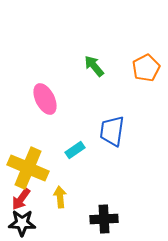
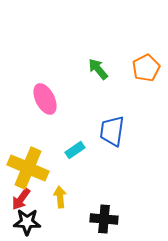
green arrow: moved 4 px right, 3 px down
black cross: rotated 8 degrees clockwise
black star: moved 5 px right, 1 px up
